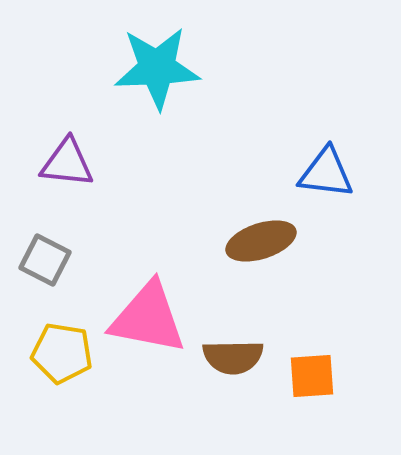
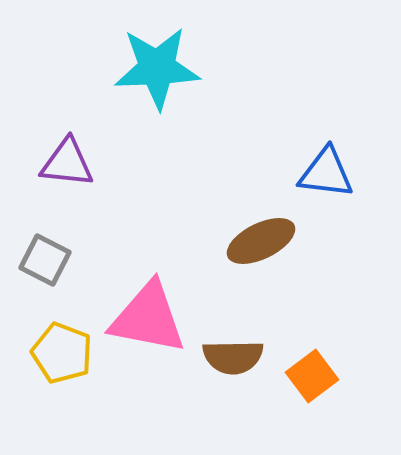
brown ellipse: rotated 8 degrees counterclockwise
yellow pentagon: rotated 12 degrees clockwise
orange square: rotated 33 degrees counterclockwise
